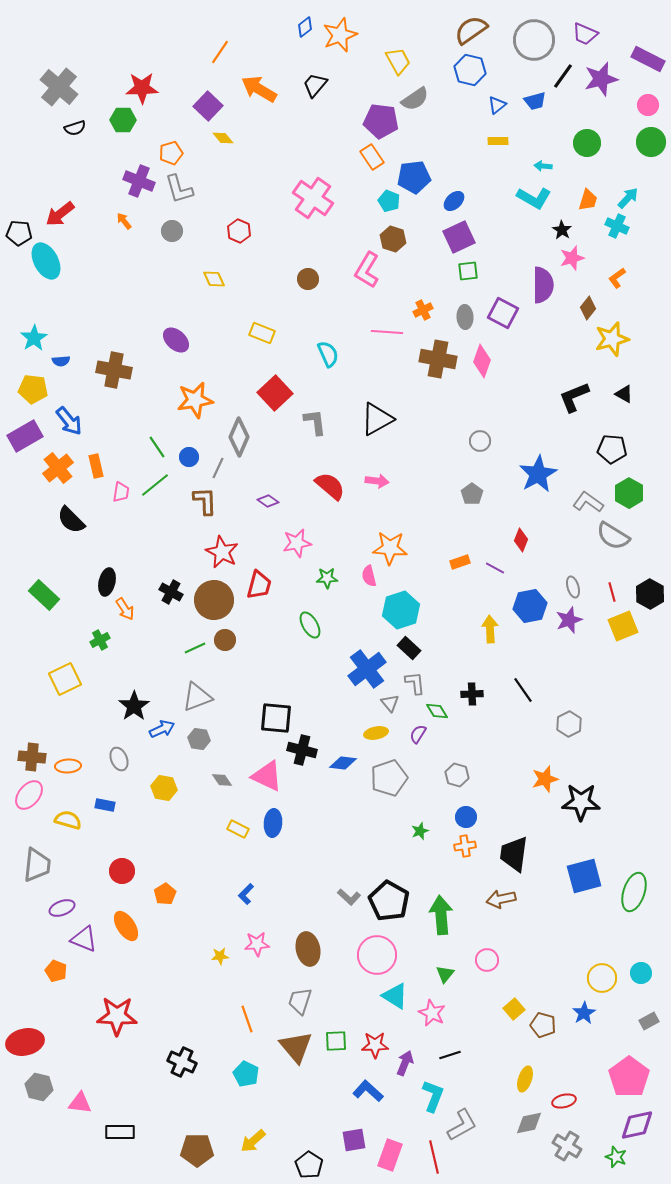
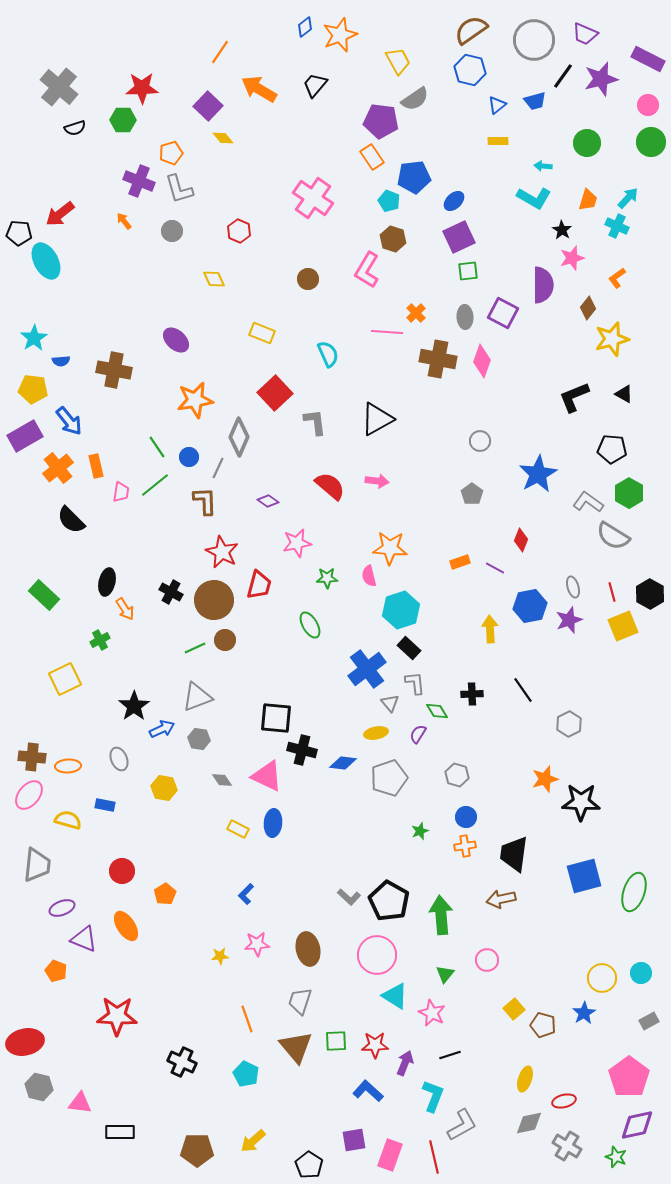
orange cross at (423, 310): moved 7 px left, 3 px down; rotated 18 degrees counterclockwise
